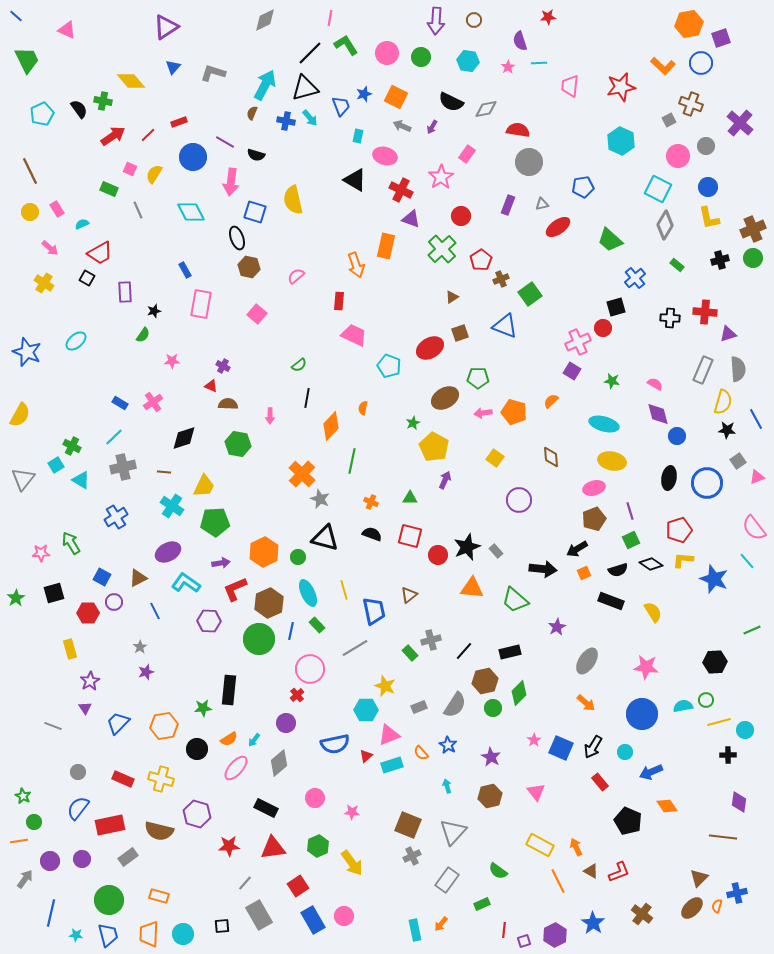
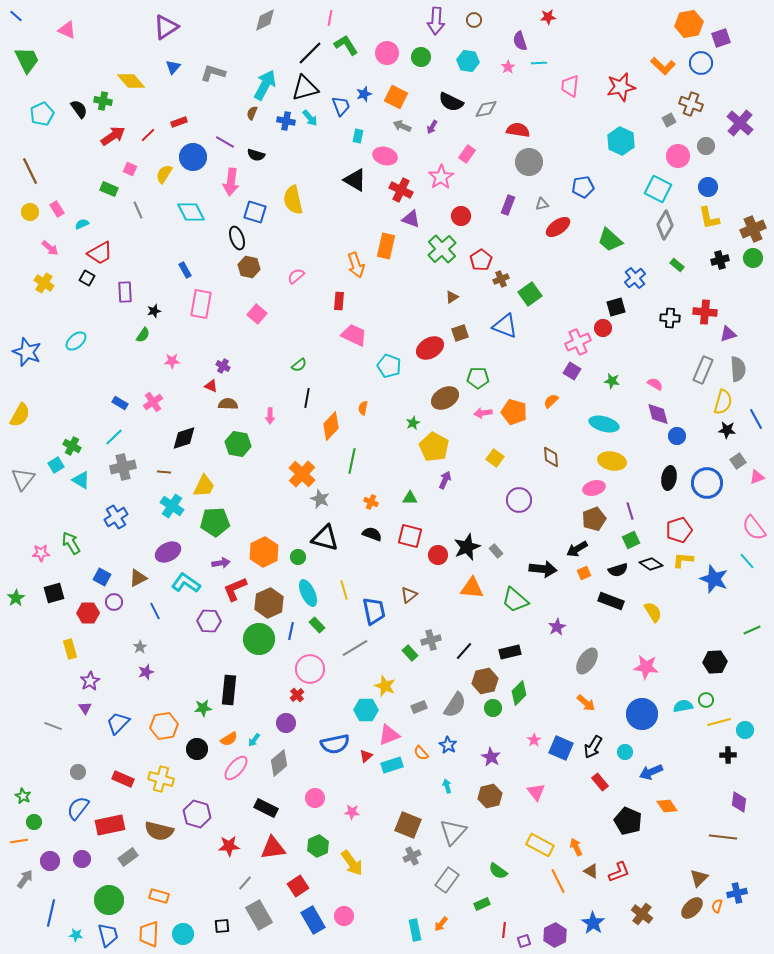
yellow semicircle at (154, 174): moved 10 px right
